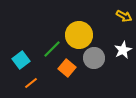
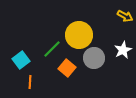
yellow arrow: moved 1 px right
orange line: moved 1 px left, 1 px up; rotated 48 degrees counterclockwise
